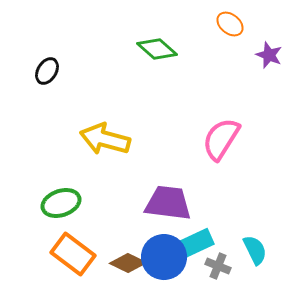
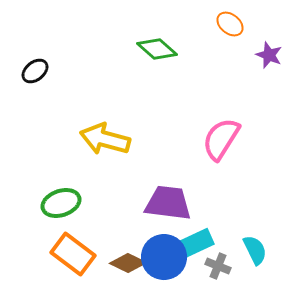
black ellipse: moved 12 px left; rotated 20 degrees clockwise
